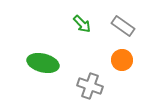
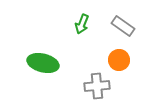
green arrow: rotated 66 degrees clockwise
orange circle: moved 3 px left
gray cross: moved 7 px right; rotated 25 degrees counterclockwise
